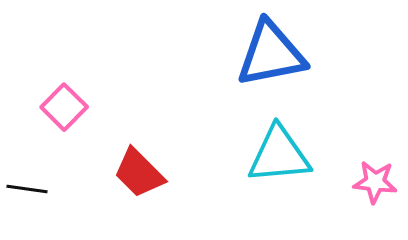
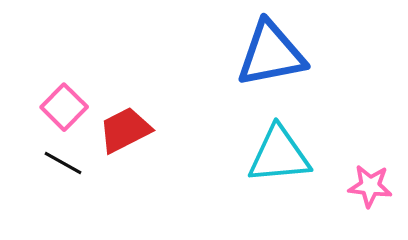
red trapezoid: moved 14 px left, 43 px up; rotated 108 degrees clockwise
pink star: moved 5 px left, 4 px down
black line: moved 36 px right, 26 px up; rotated 21 degrees clockwise
